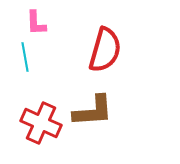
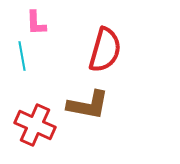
cyan line: moved 3 px left, 1 px up
brown L-shape: moved 5 px left, 6 px up; rotated 15 degrees clockwise
red cross: moved 6 px left, 2 px down
